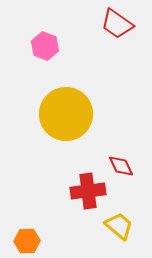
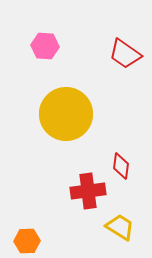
red trapezoid: moved 8 px right, 30 px down
pink hexagon: rotated 16 degrees counterclockwise
red diamond: rotated 32 degrees clockwise
yellow trapezoid: moved 1 px right, 1 px down; rotated 8 degrees counterclockwise
